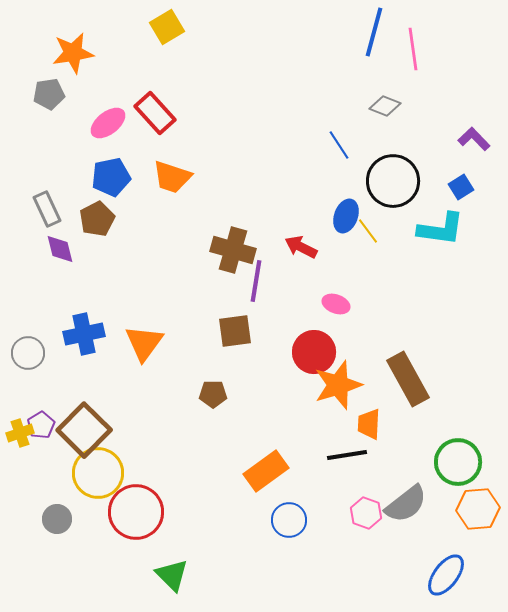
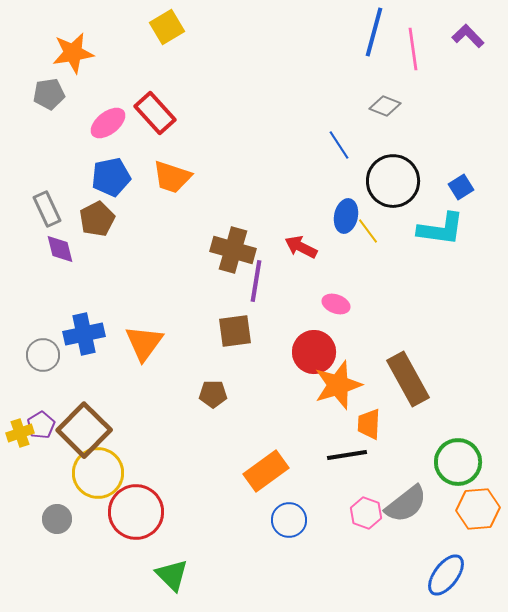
purple L-shape at (474, 139): moved 6 px left, 103 px up
blue ellipse at (346, 216): rotated 8 degrees counterclockwise
gray circle at (28, 353): moved 15 px right, 2 px down
